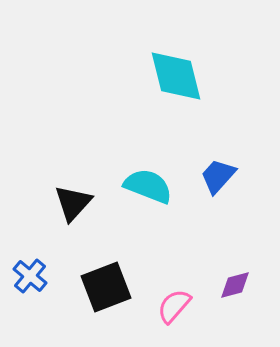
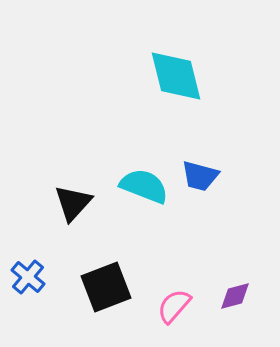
blue trapezoid: moved 18 px left; rotated 117 degrees counterclockwise
cyan semicircle: moved 4 px left
blue cross: moved 2 px left, 1 px down
purple diamond: moved 11 px down
